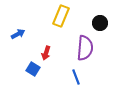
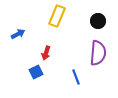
yellow rectangle: moved 4 px left
black circle: moved 2 px left, 2 px up
purple semicircle: moved 13 px right, 5 px down
blue square: moved 3 px right, 3 px down; rotated 32 degrees clockwise
